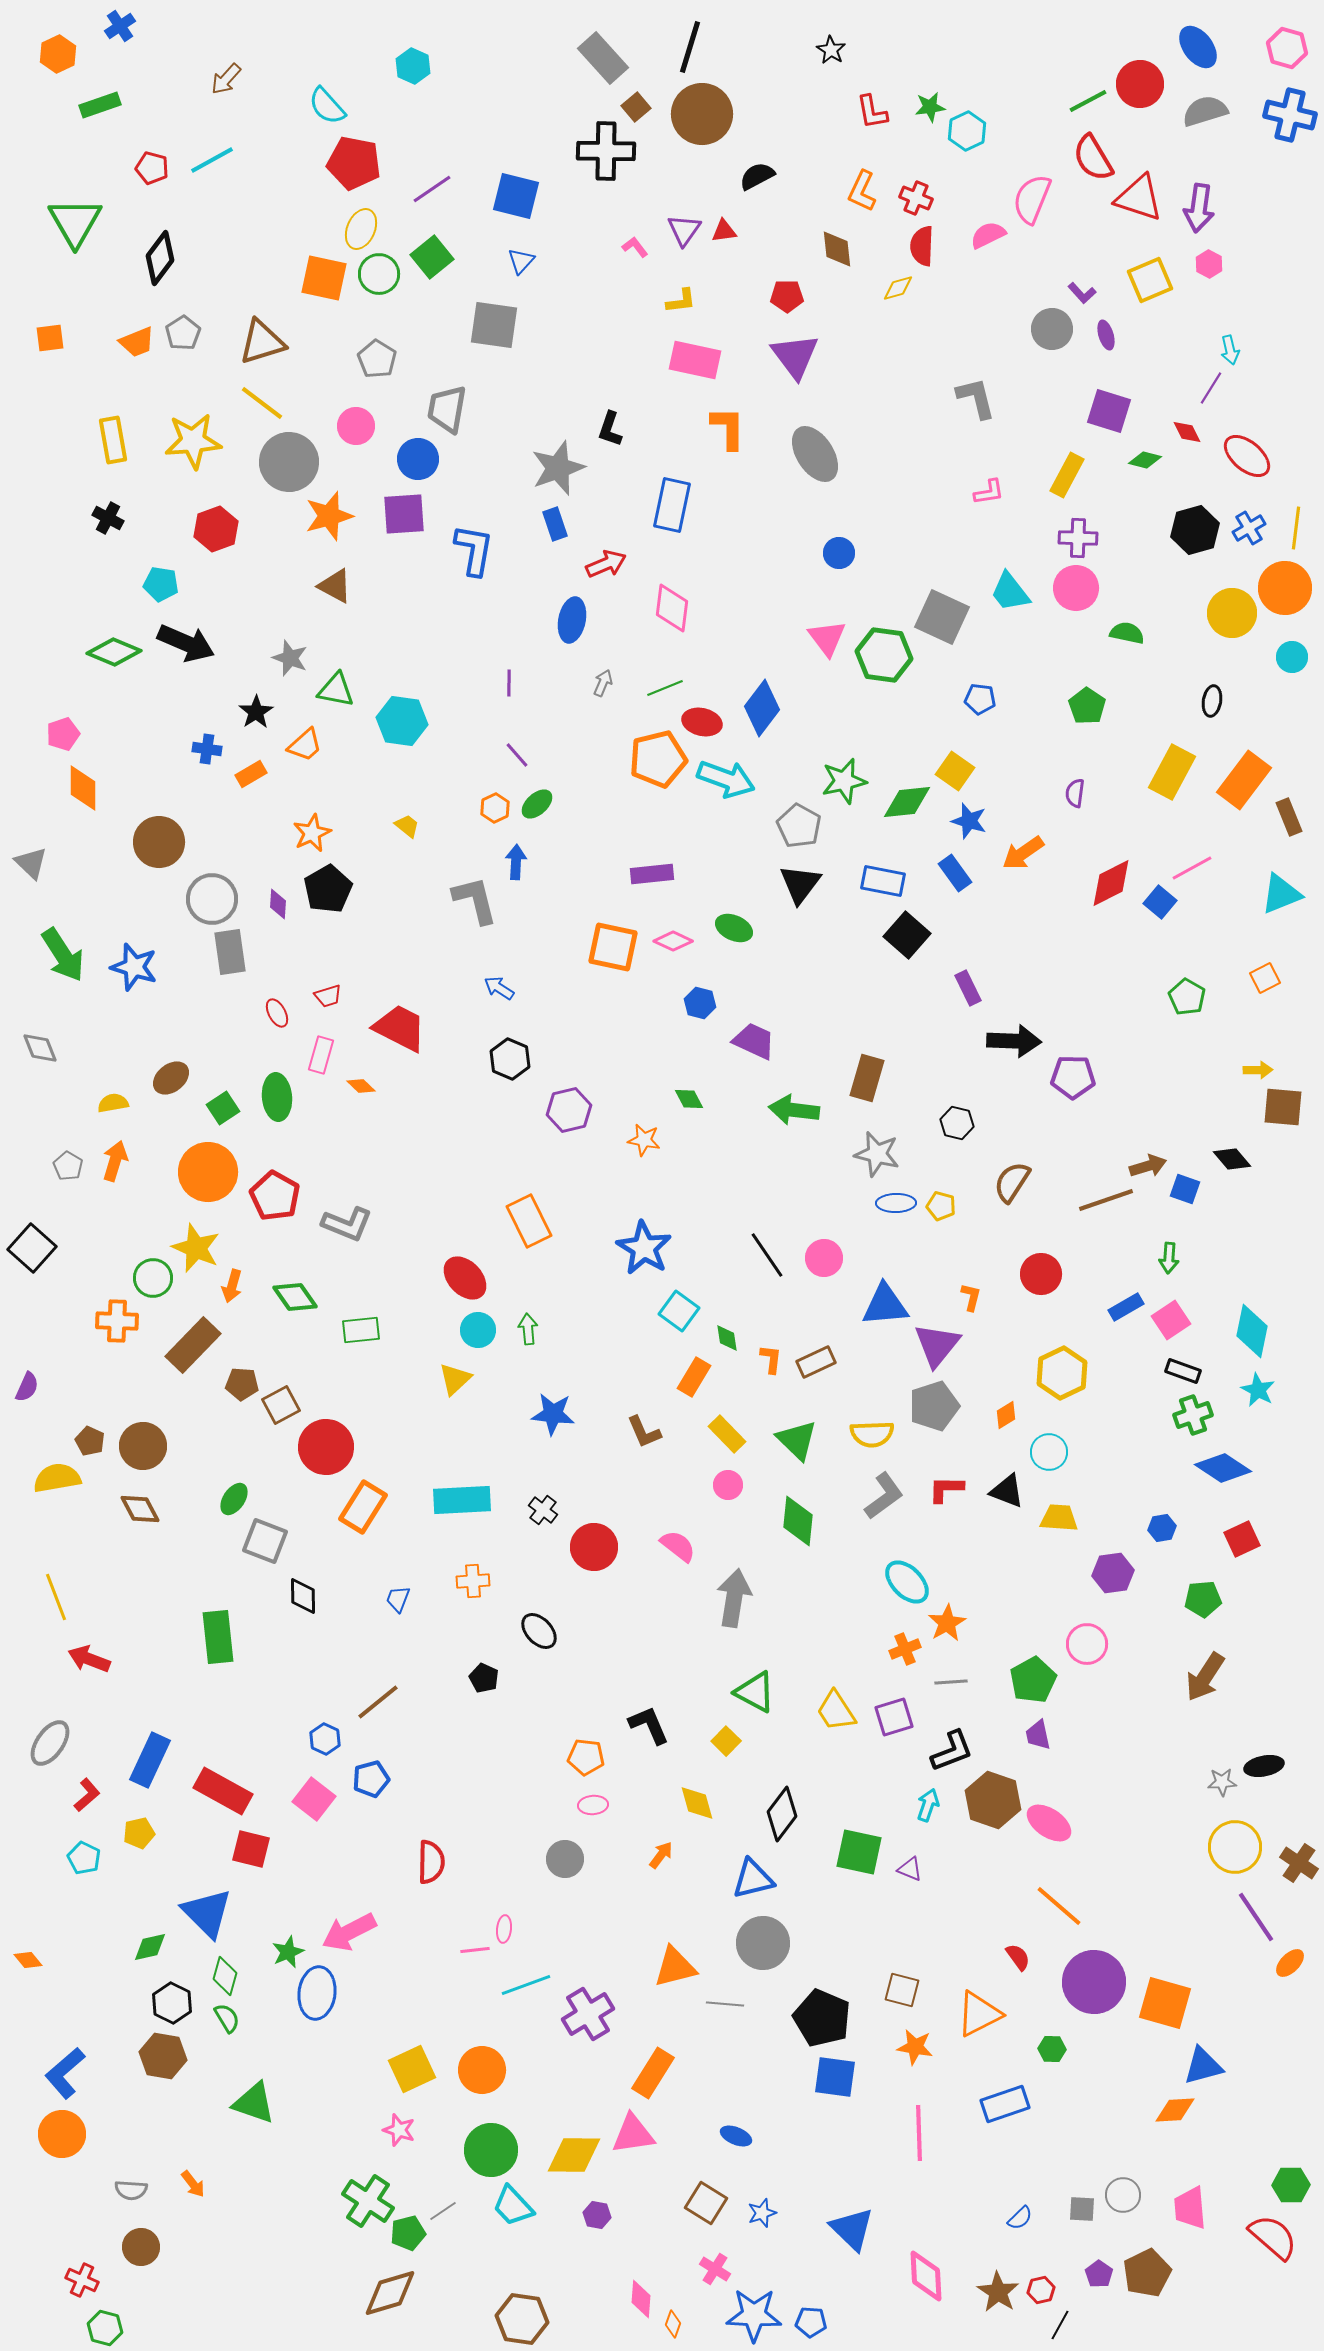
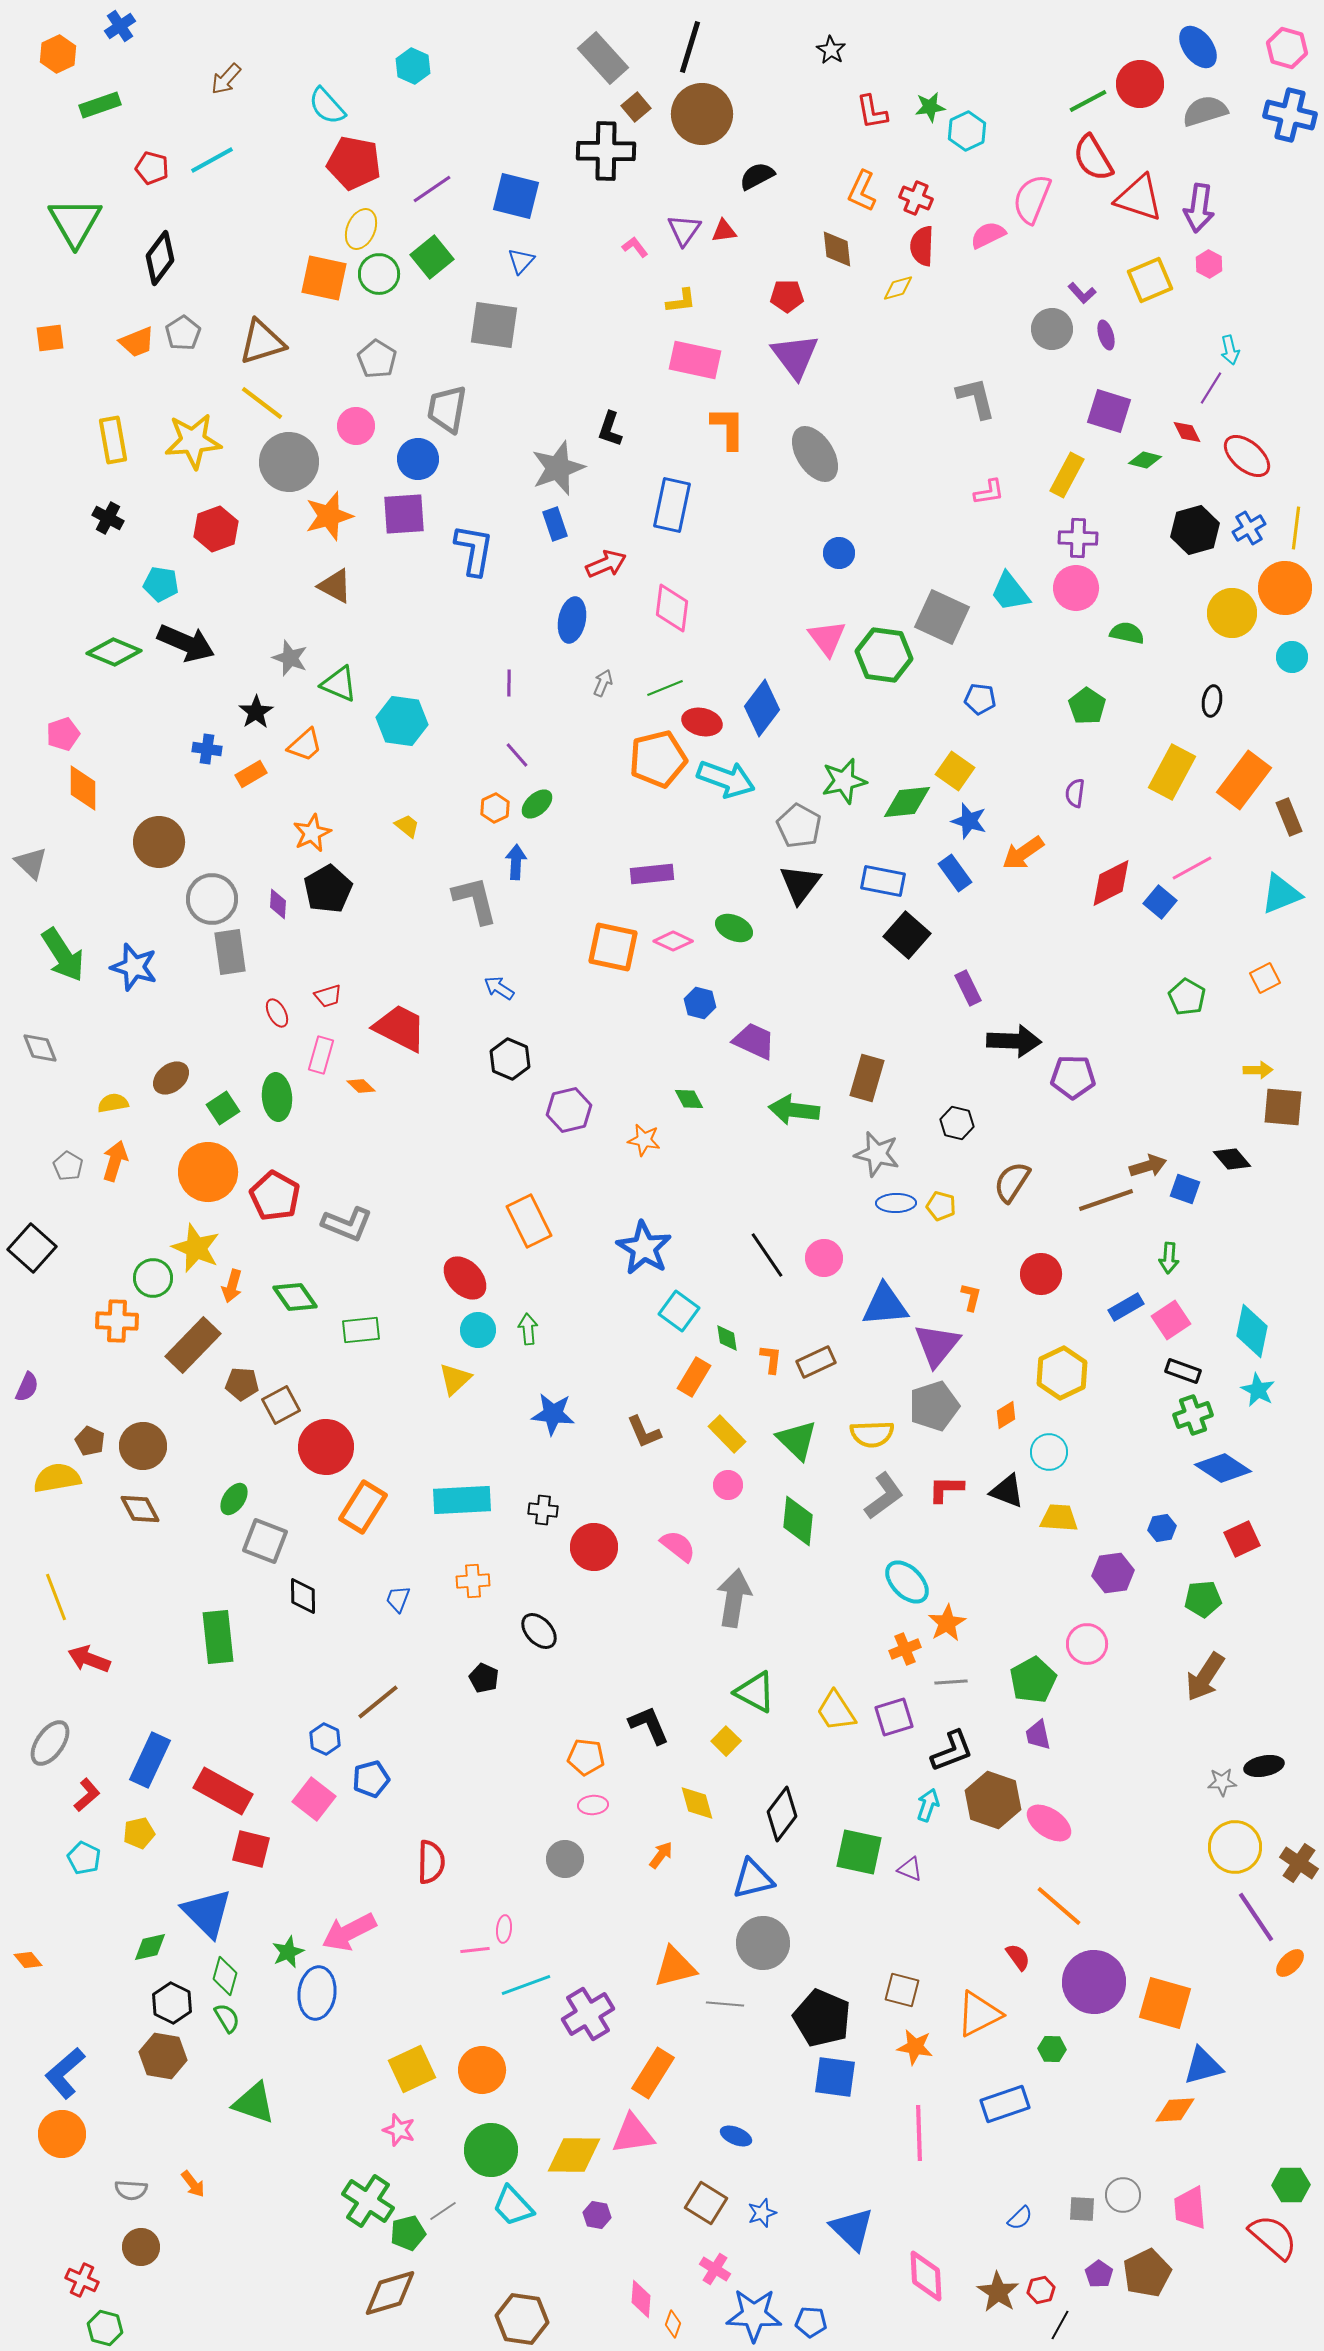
green triangle at (336, 690): moved 3 px right, 6 px up; rotated 12 degrees clockwise
black cross at (543, 1510): rotated 32 degrees counterclockwise
